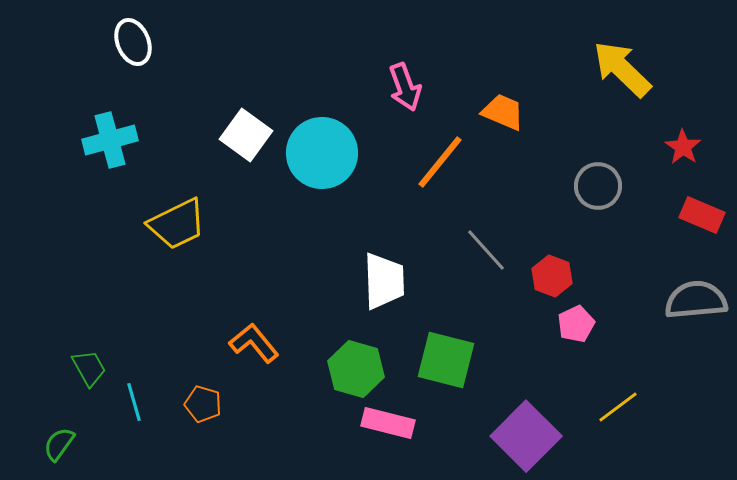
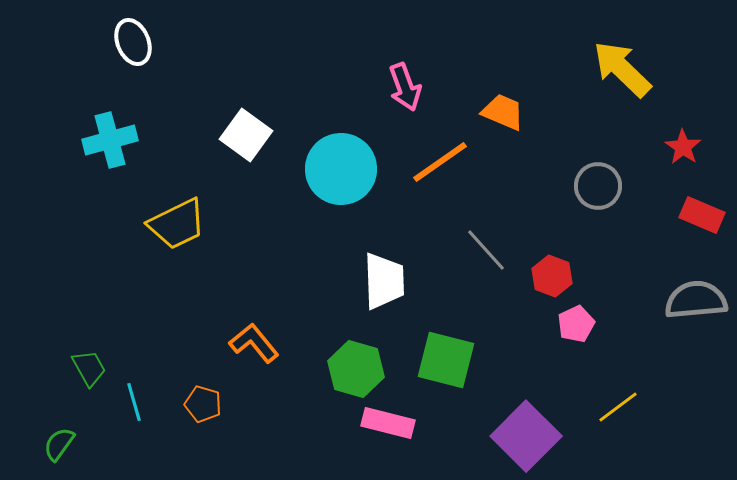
cyan circle: moved 19 px right, 16 px down
orange line: rotated 16 degrees clockwise
